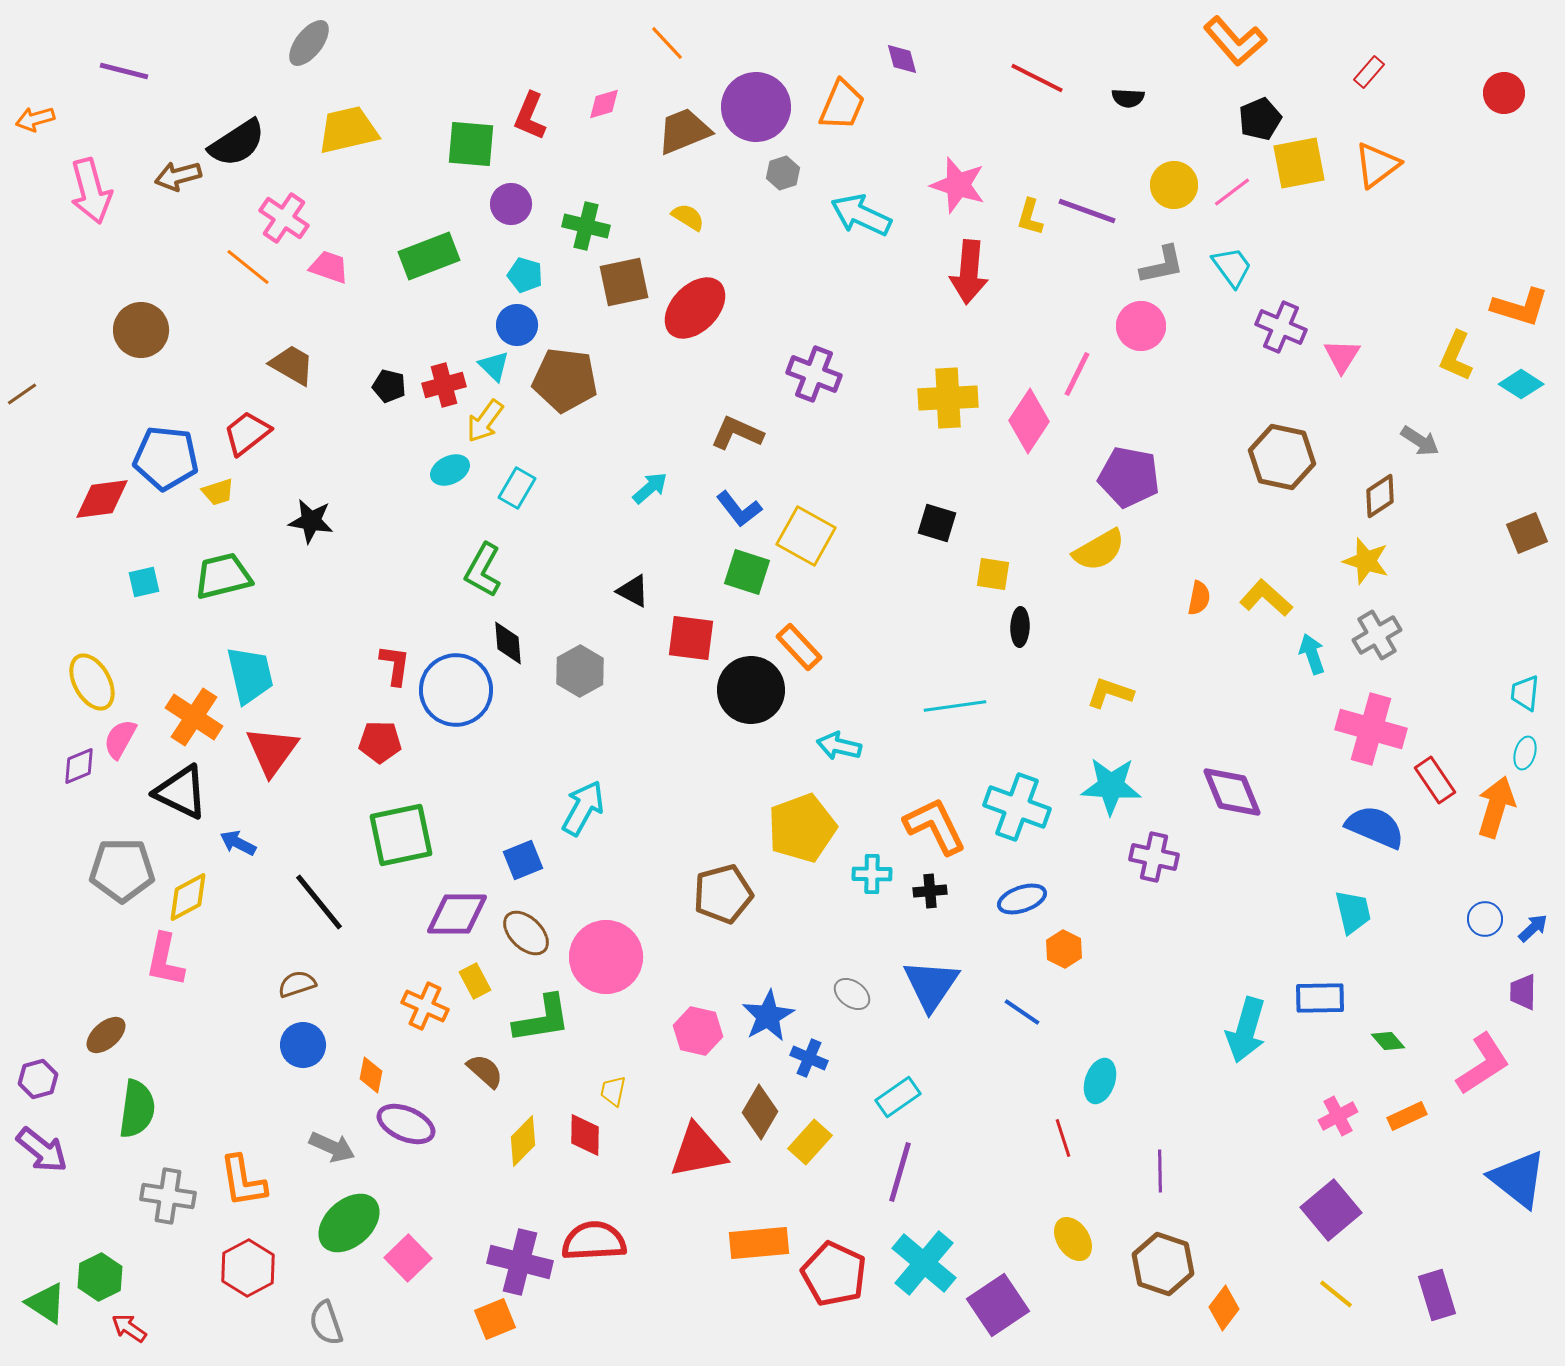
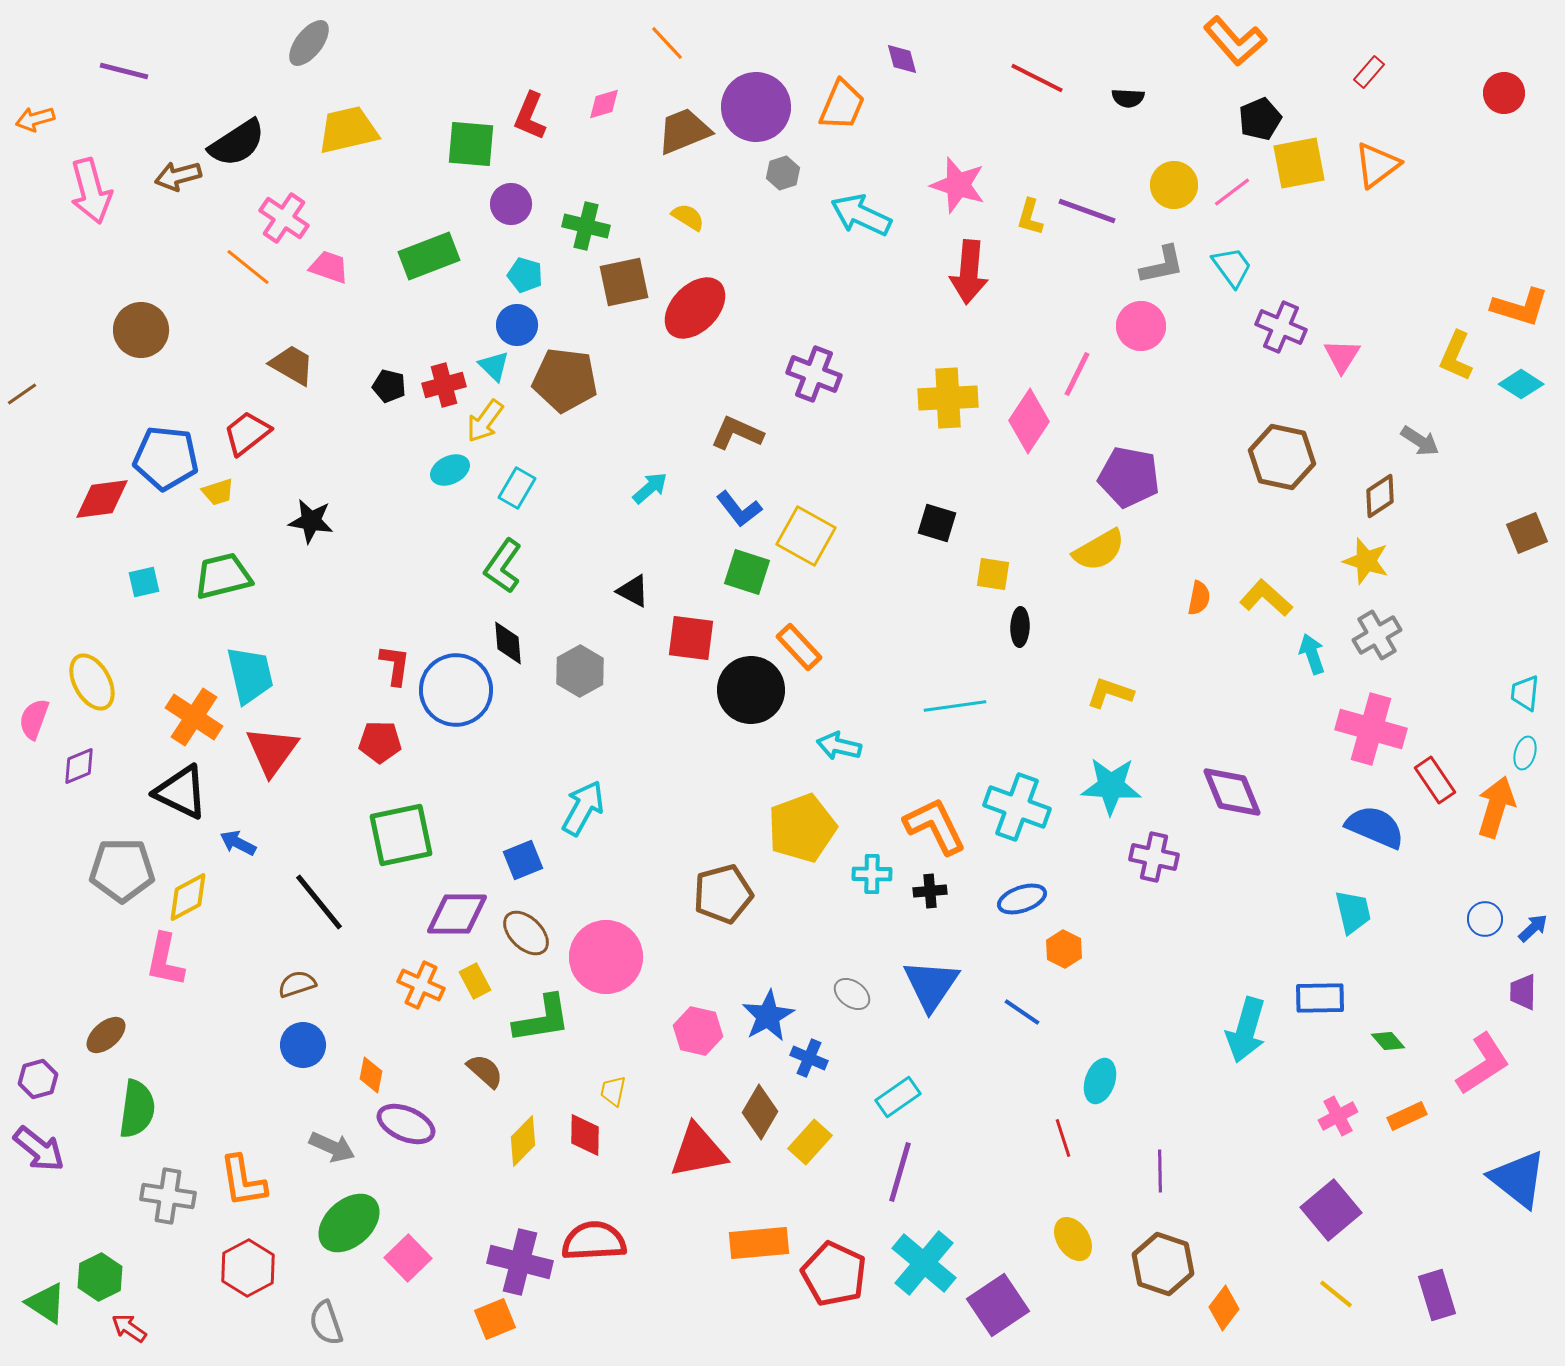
green L-shape at (483, 570): moved 20 px right, 4 px up; rotated 6 degrees clockwise
pink semicircle at (120, 739): moved 86 px left, 20 px up; rotated 9 degrees counterclockwise
orange cross at (425, 1006): moved 4 px left, 21 px up
purple arrow at (42, 1150): moved 3 px left, 1 px up
